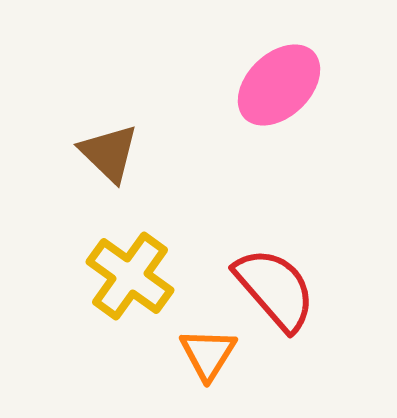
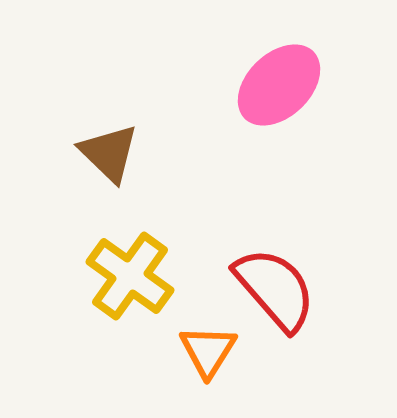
orange triangle: moved 3 px up
